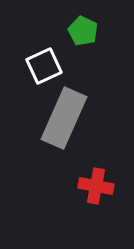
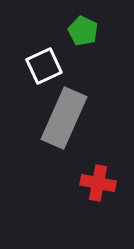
red cross: moved 2 px right, 3 px up
